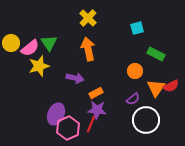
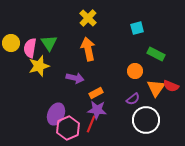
pink semicircle: rotated 138 degrees clockwise
red semicircle: rotated 49 degrees clockwise
